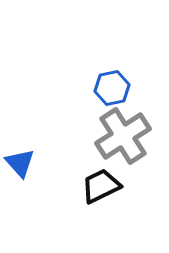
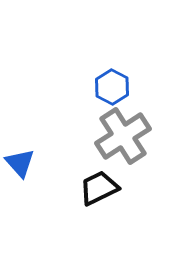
blue hexagon: moved 1 px up; rotated 20 degrees counterclockwise
black trapezoid: moved 2 px left, 2 px down
